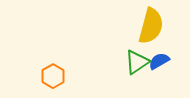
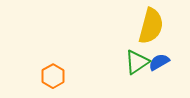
blue semicircle: moved 1 px down
